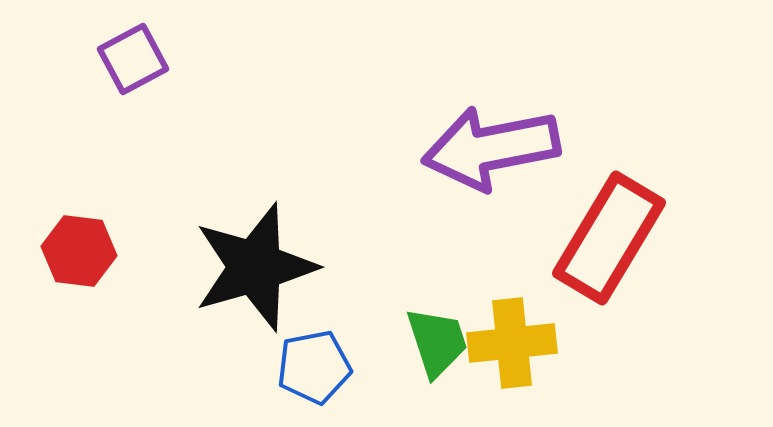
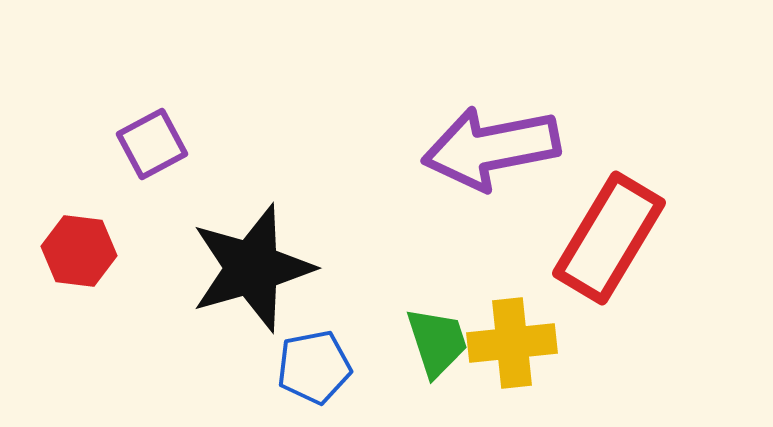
purple square: moved 19 px right, 85 px down
black star: moved 3 px left, 1 px down
